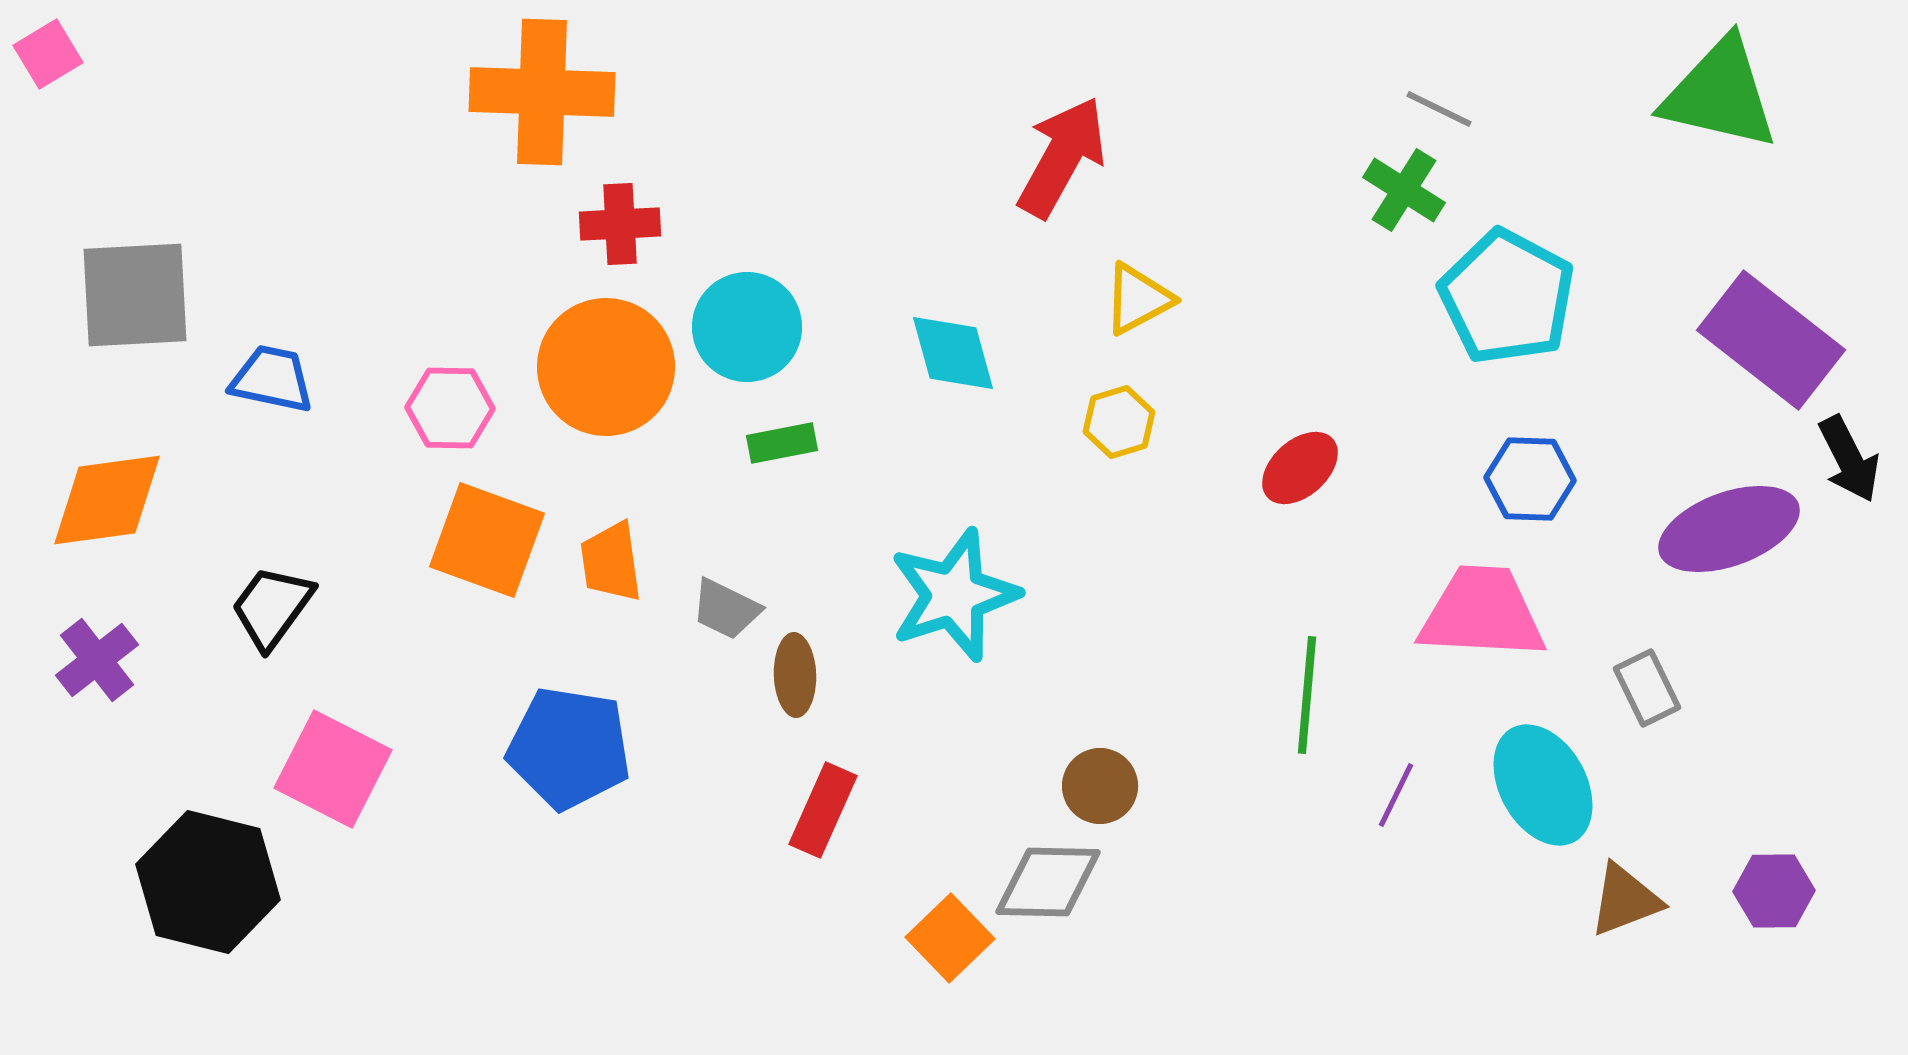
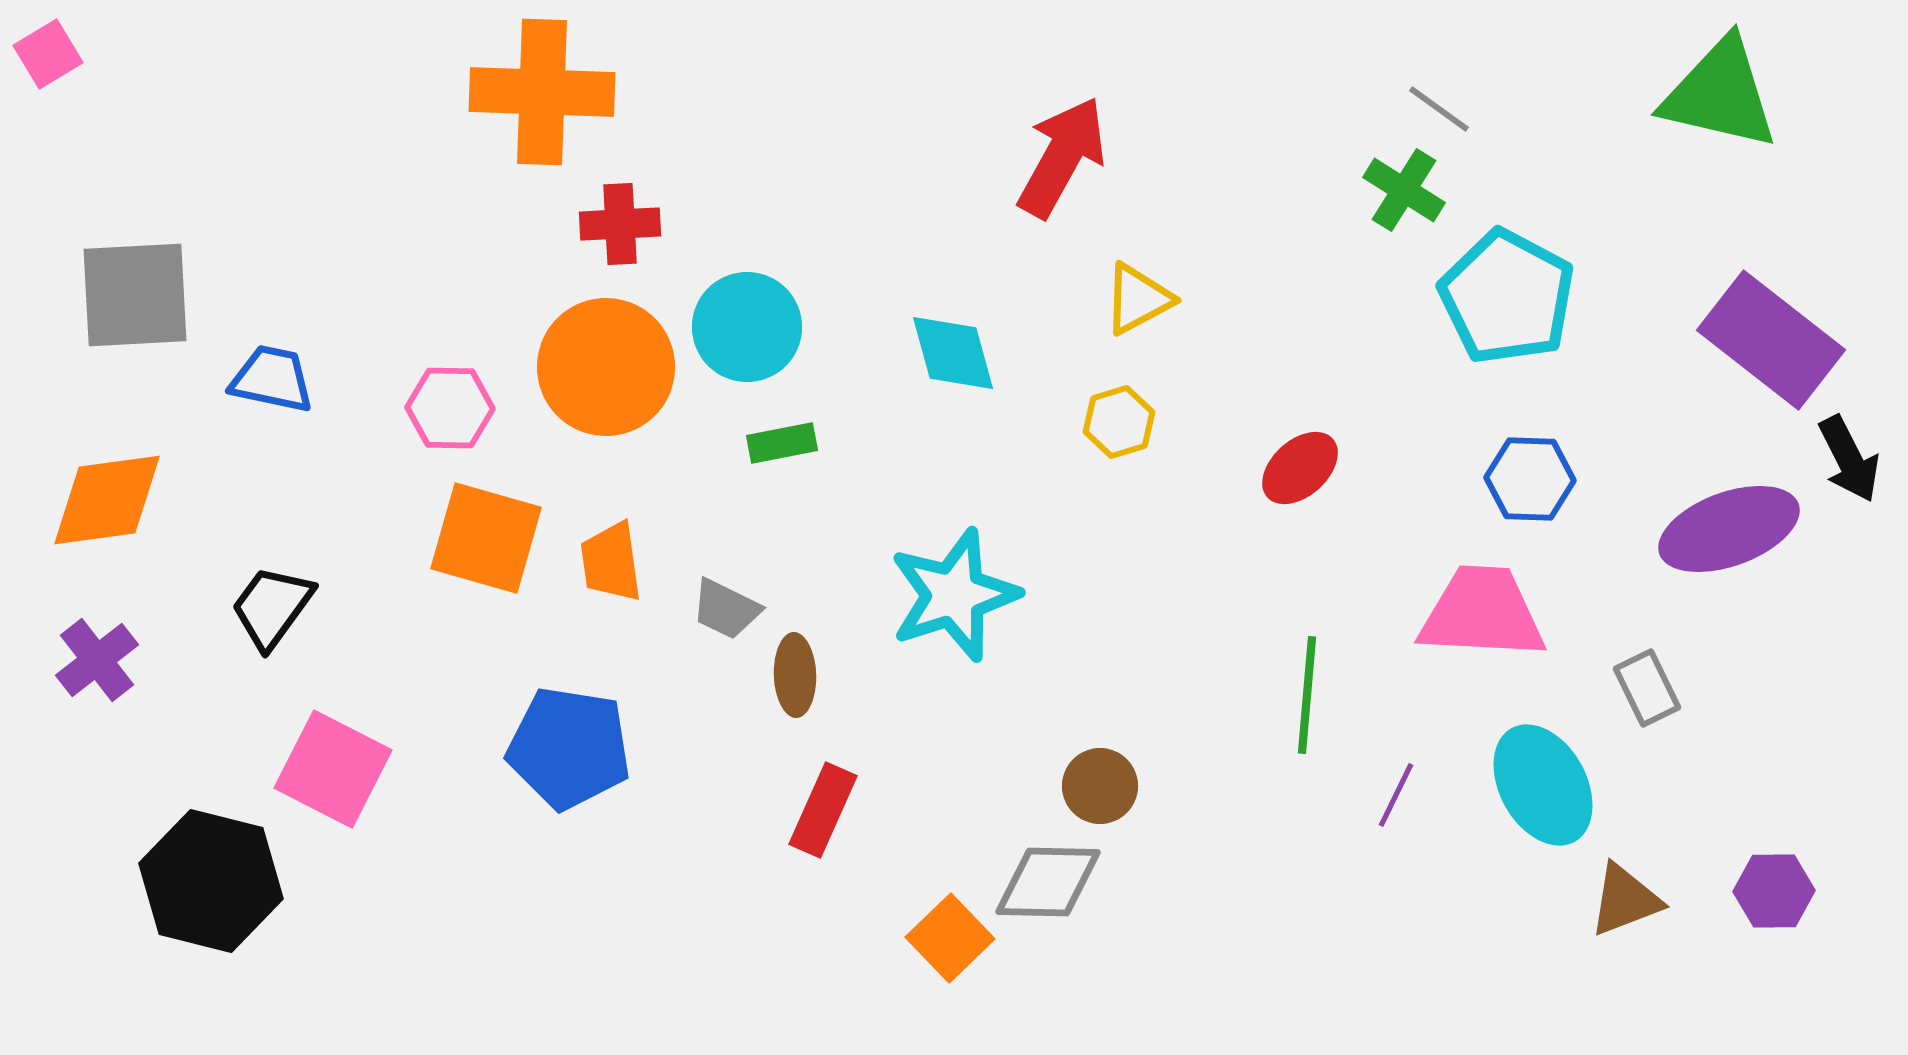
gray line at (1439, 109): rotated 10 degrees clockwise
orange square at (487, 540): moved 1 px left, 2 px up; rotated 4 degrees counterclockwise
black hexagon at (208, 882): moved 3 px right, 1 px up
